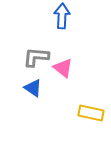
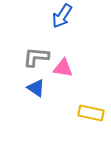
blue arrow: rotated 150 degrees counterclockwise
pink triangle: rotated 30 degrees counterclockwise
blue triangle: moved 3 px right
